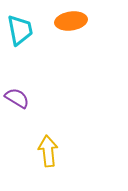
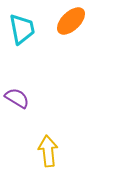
orange ellipse: rotated 36 degrees counterclockwise
cyan trapezoid: moved 2 px right, 1 px up
